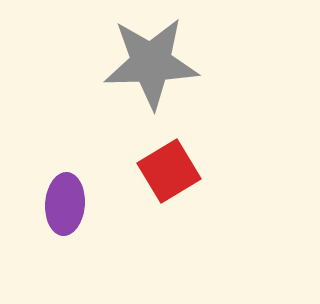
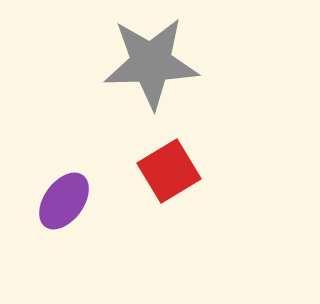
purple ellipse: moved 1 px left, 3 px up; rotated 32 degrees clockwise
